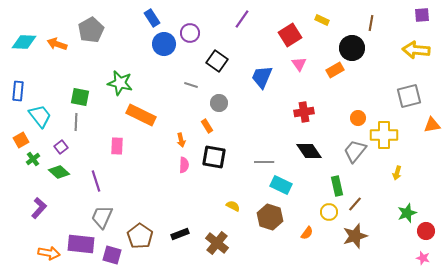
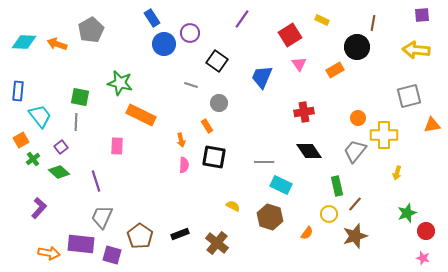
brown line at (371, 23): moved 2 px right
black circle at (352, 48): moved 5 px right, 1 px up
yellow circle at (329, 212): moved 2 px down
